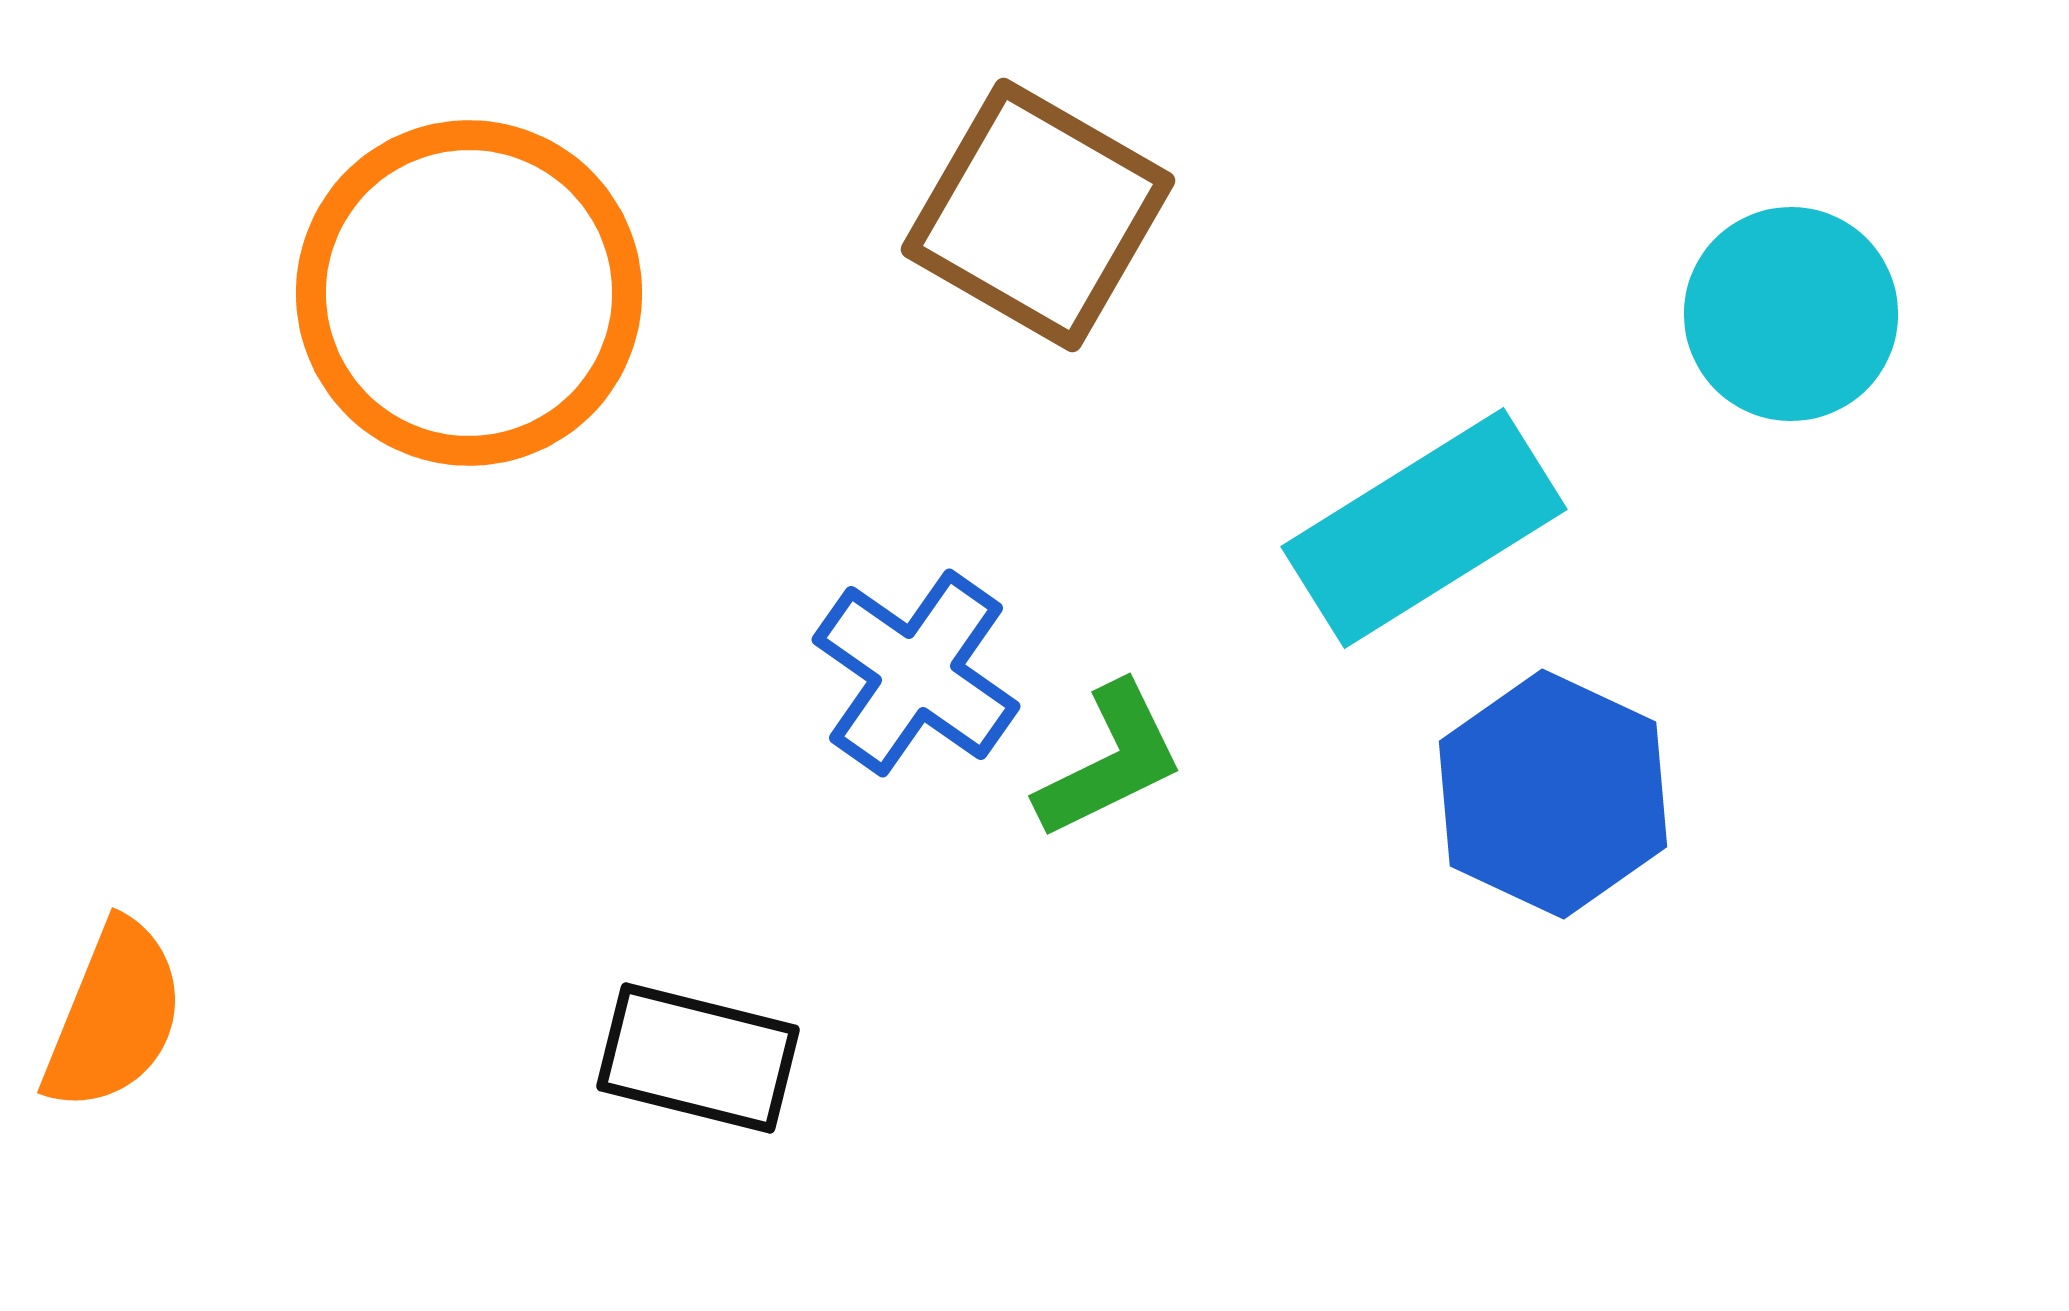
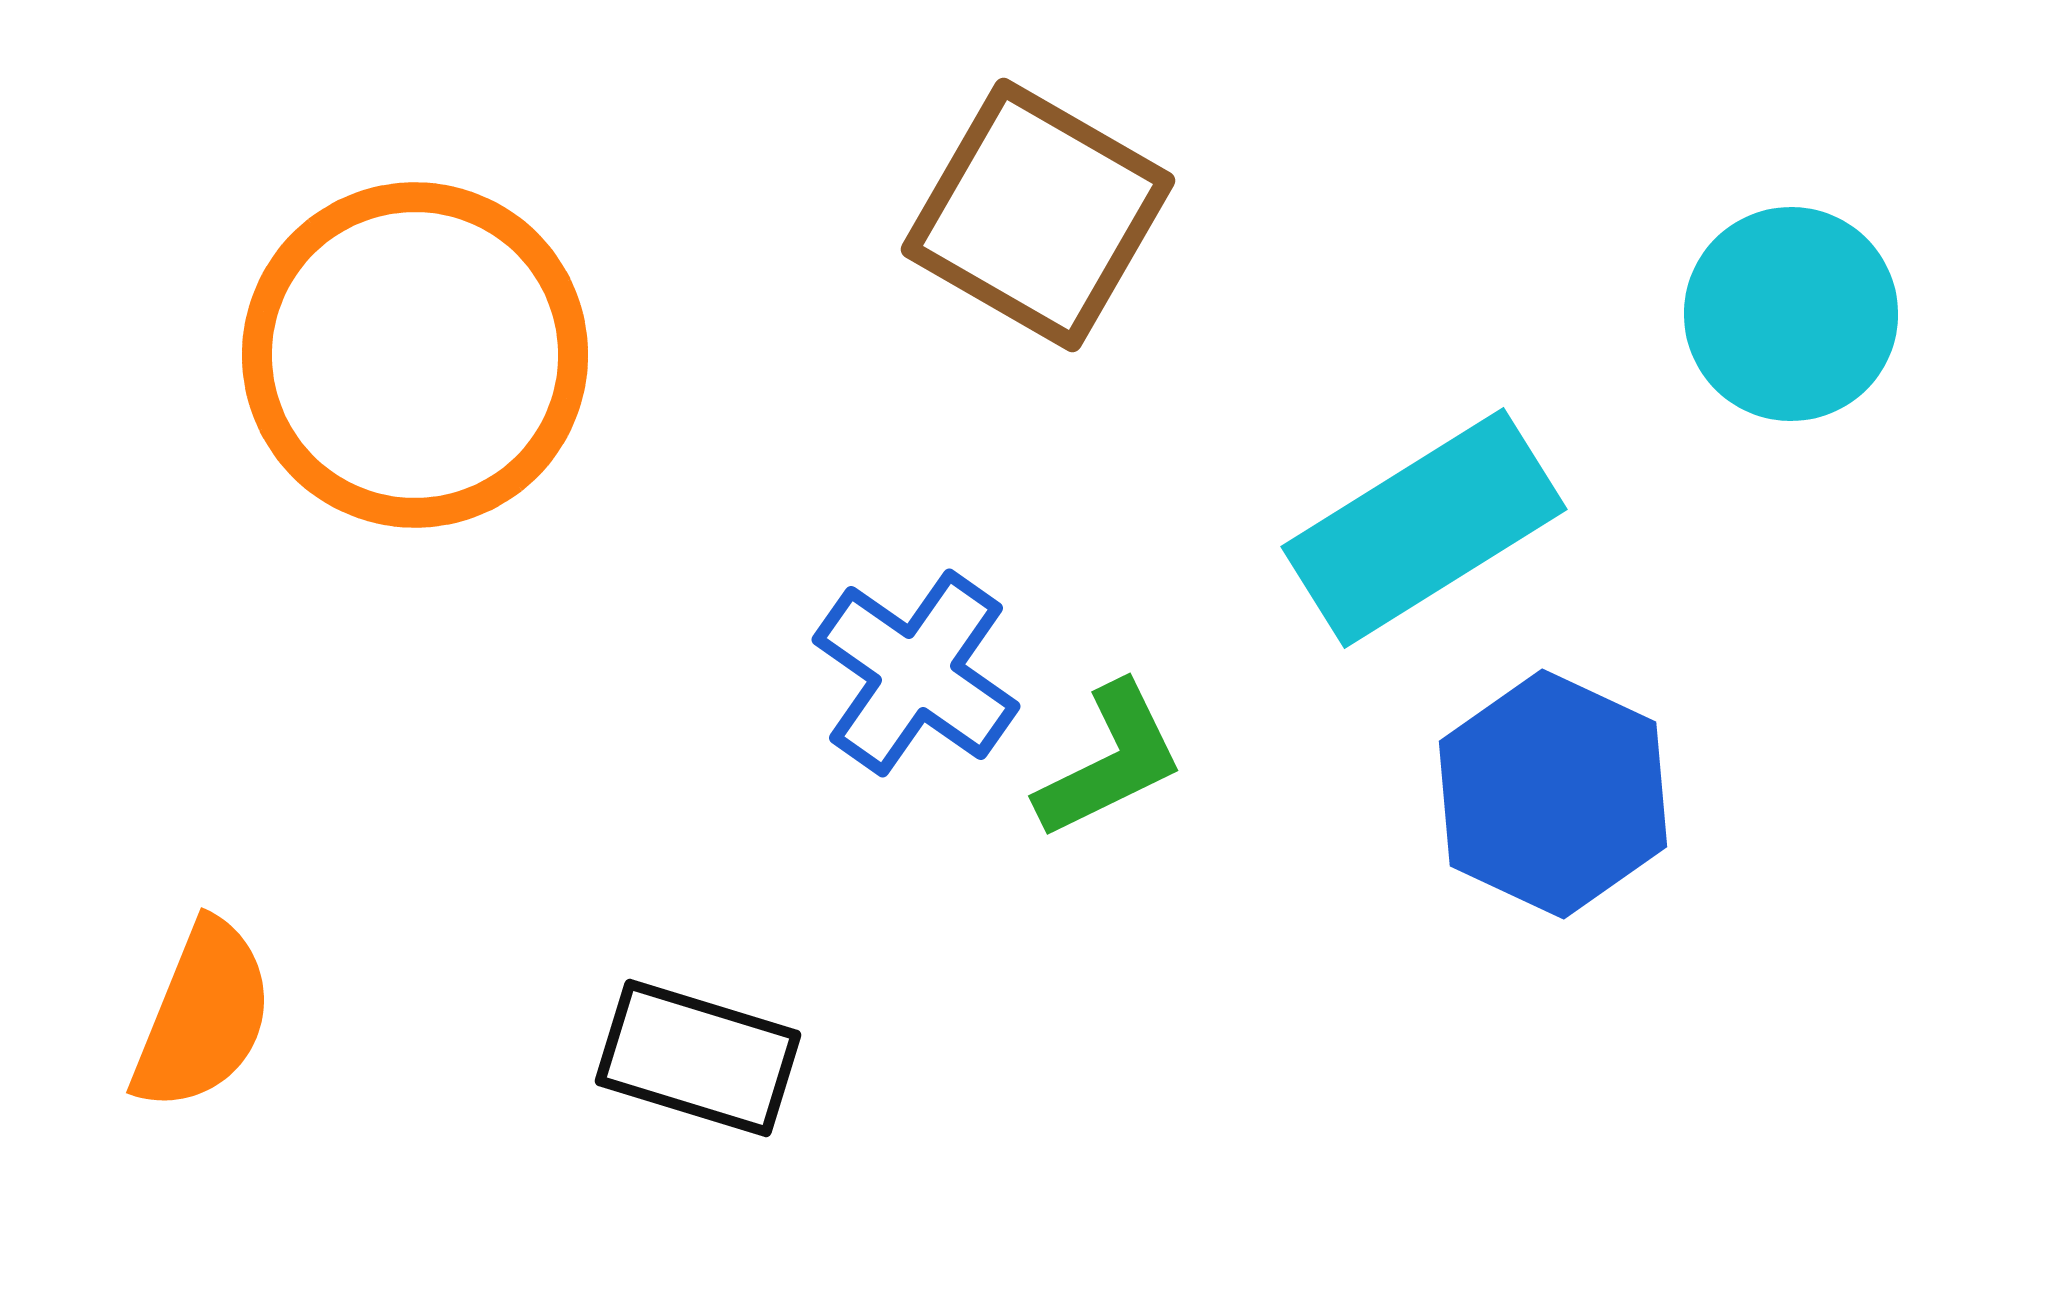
orange circle: moved 54 px left, 62 px down
orange semicircle: moved 89 px right
black rectangle: rotated 3 degrees clockwise
